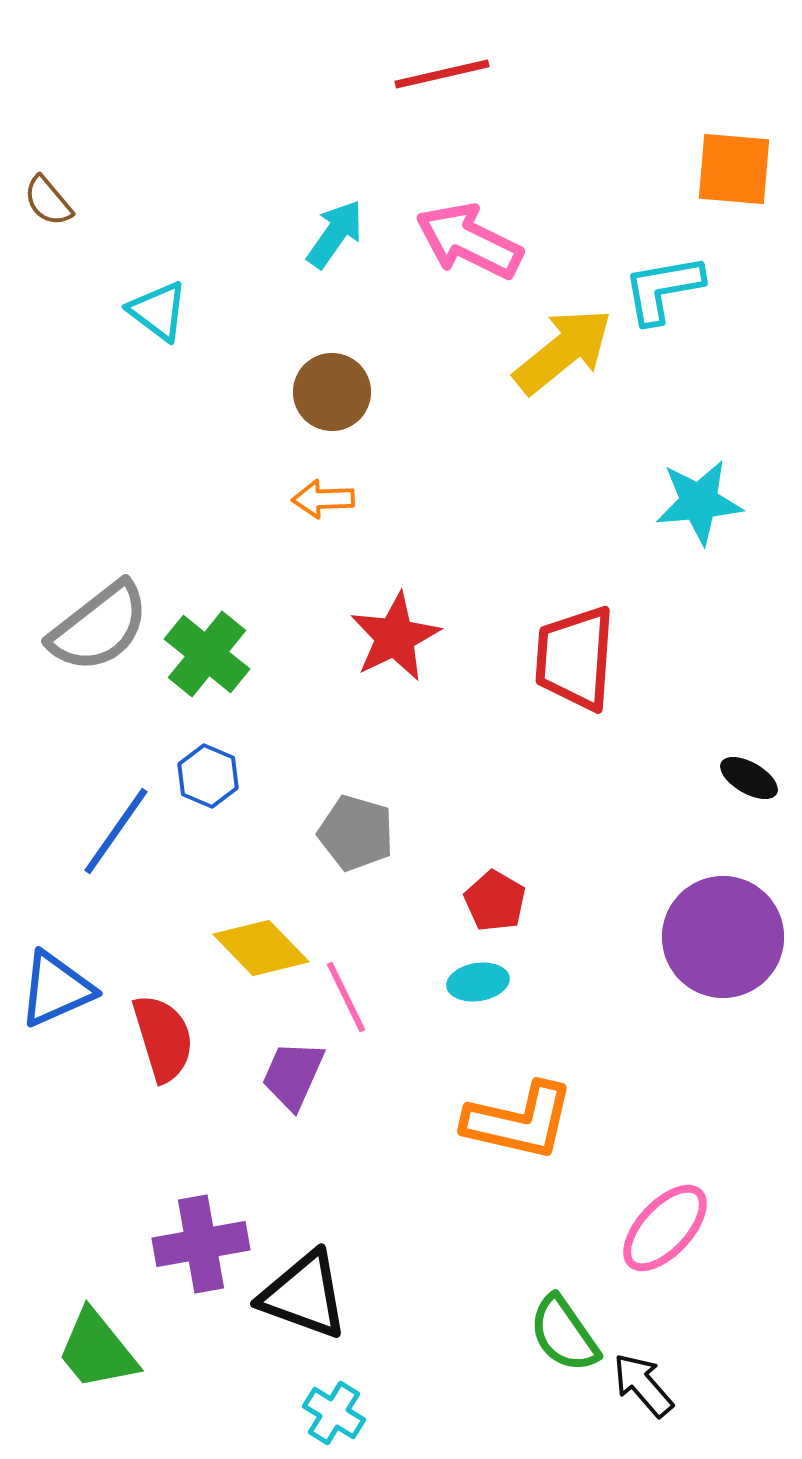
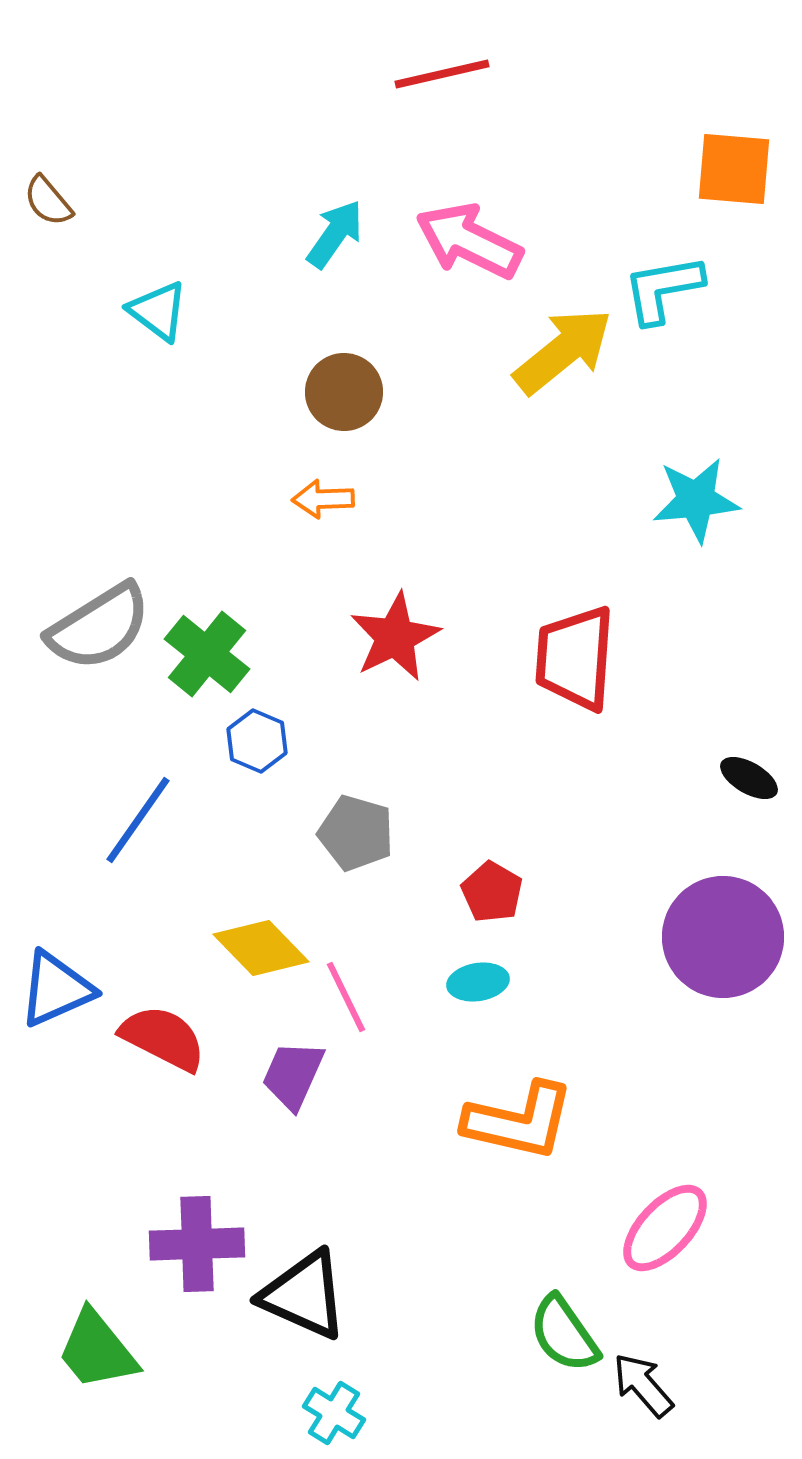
brown circle: moved 12 px right
cyan star: moved 3 px left, 2 px up
gray semicircle: rotated 6 degrees clockwise
blue hexagon: moved 49 px right, 35 px up
blue line: moved 22 px right, 11 px up
red pentagon: moved 3 px left, 9 px up
red semicircle: rotated 46 degrees counterclockwise
purple cross: moved 4 px left; rotated 8 degrees clockwise
black triangle: rotated 4 degrees clockwise
